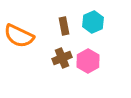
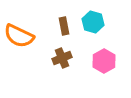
cyan hexagon: rotated 20 degrees counterclockwise
pink hexagon: moved 16 px right
